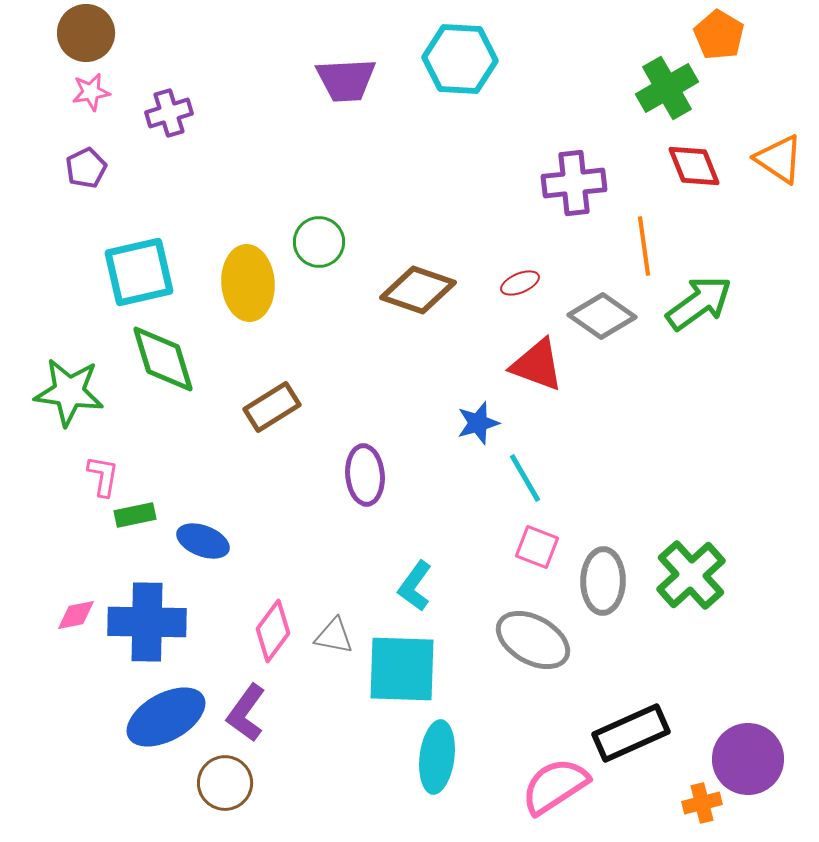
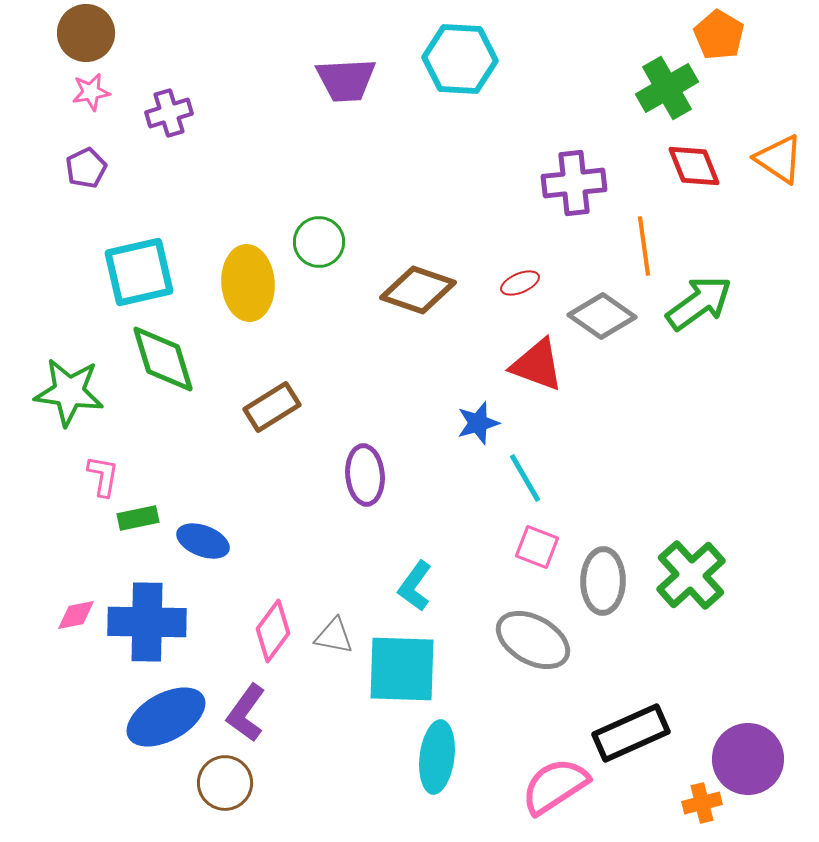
green rectangle at (135, 515): moved 3 px right, 3 px down
